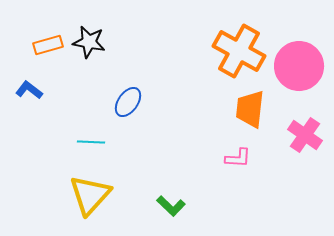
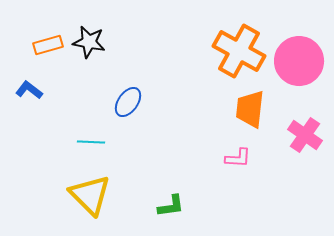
pink circle: moved 5 px up
yellow triangle: rotated 27 degrees counterclockwise
green L-shape: rotated 52 degrees counterclockwise
